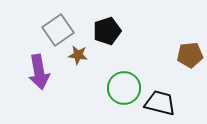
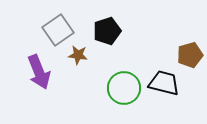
brown pentagon: rotated 10 degrees counterclockwise
purple arrow: rotated 12 degrees counterclockwise
black trapezoid: moved 4 px right, 20 px up
